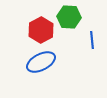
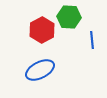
red hexagon: moved 1 px right
blue ellipse: moved 1 px left, 8 px down
